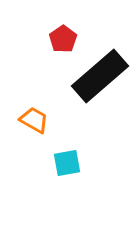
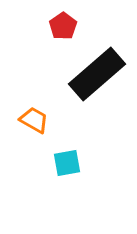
red pentagon: moved 13 px up
black rectangle: moved 3 px left, 2 px up
